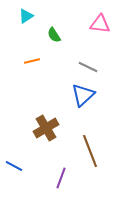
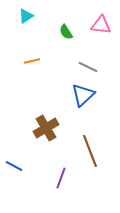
pink triangle: moved 1 px right, 1 px down
green semicircle: moved 12 px right, 3 px up
